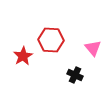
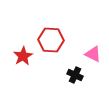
pink triangle: moved 6 px down; rotated 24 degrees counterclockwise
